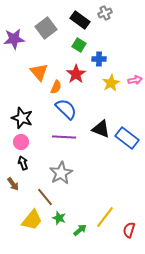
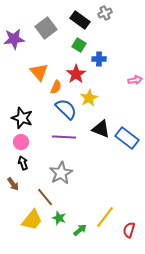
yellow star: moved 22 px left, 15 px down
